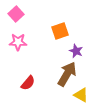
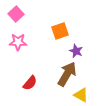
red semicircle: moved 2 px right
